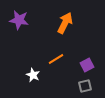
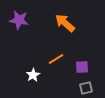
orange arrow: rotated 75 degrees counterclockwise
purple square: moved 5 px left, 2 px down; rotated 24 degrees clockwise
white star: rotated 16 degrees clockwise
gray square: moved 1 px right, 2 px down
